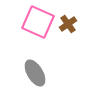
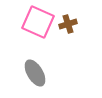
brown cross: rotated 18 degrees clockwise
